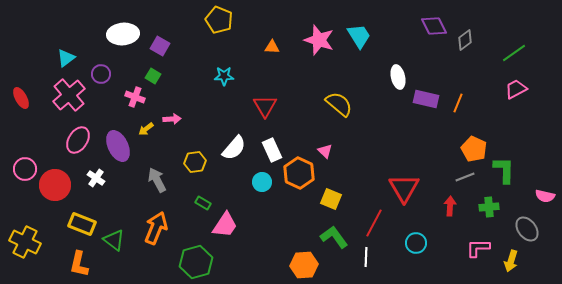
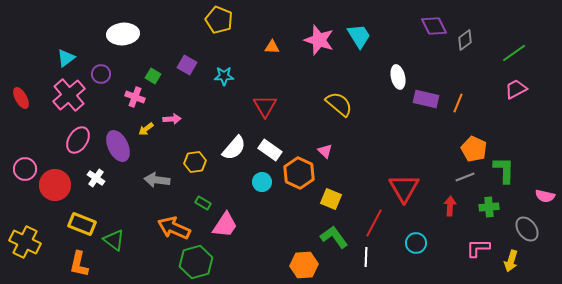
purple square at (160, 46): moved 27 px right, 19 px down
white rectangle at (272, 150): moved 2 px left; rotated 30 degrees counterclockwise
gray arrow at (157, 180): rotated 55 degrees counterclockwise
orange arrow at (156, 228): moved 18 px right; rotated 88 degrees counterclockwise
